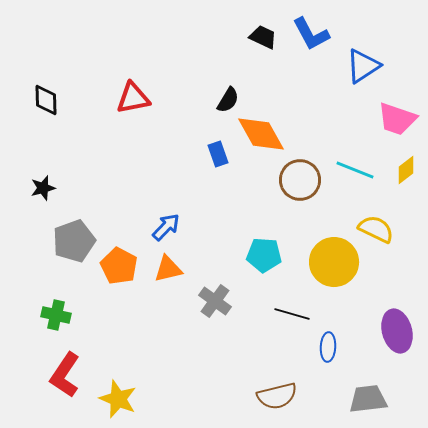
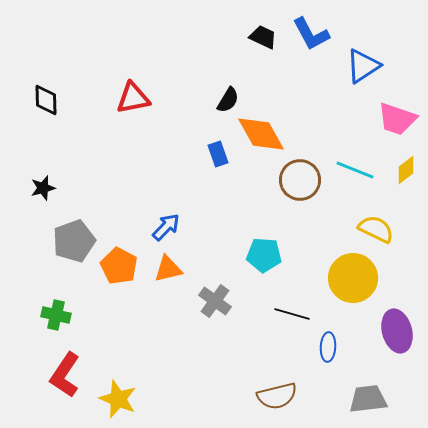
yellow circle: moved 19 px right, 16 px down
